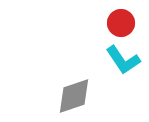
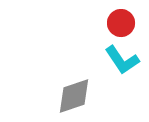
cyan L-shape: moved 1 px left
